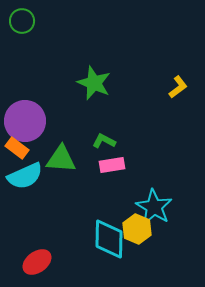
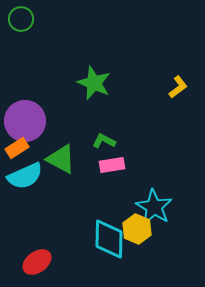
green circle: moved 1 px left, 2 px up
orange rectangle: rotated 70 degrees counterclockwise
green triangle: rotated 24 degrees clockwise
